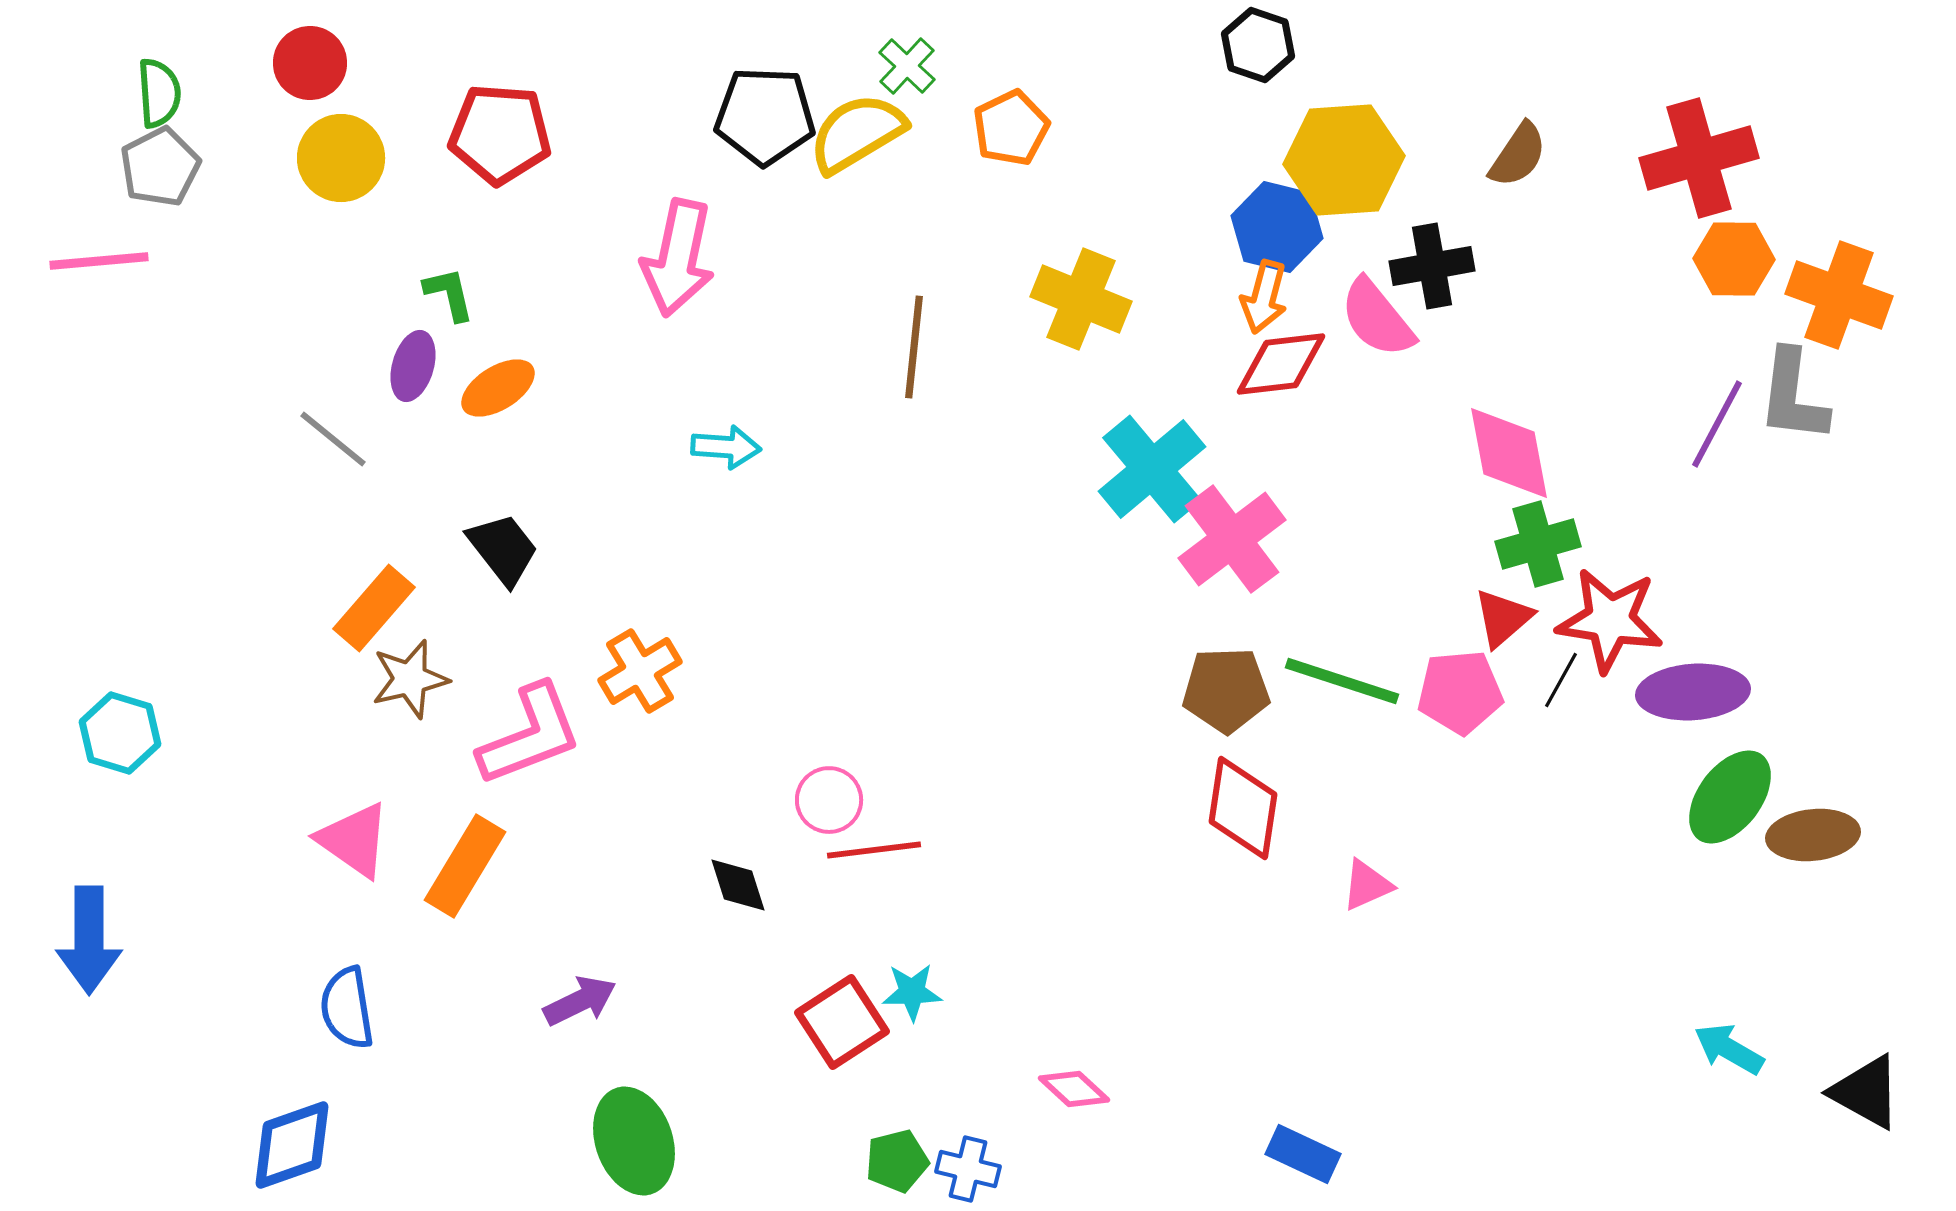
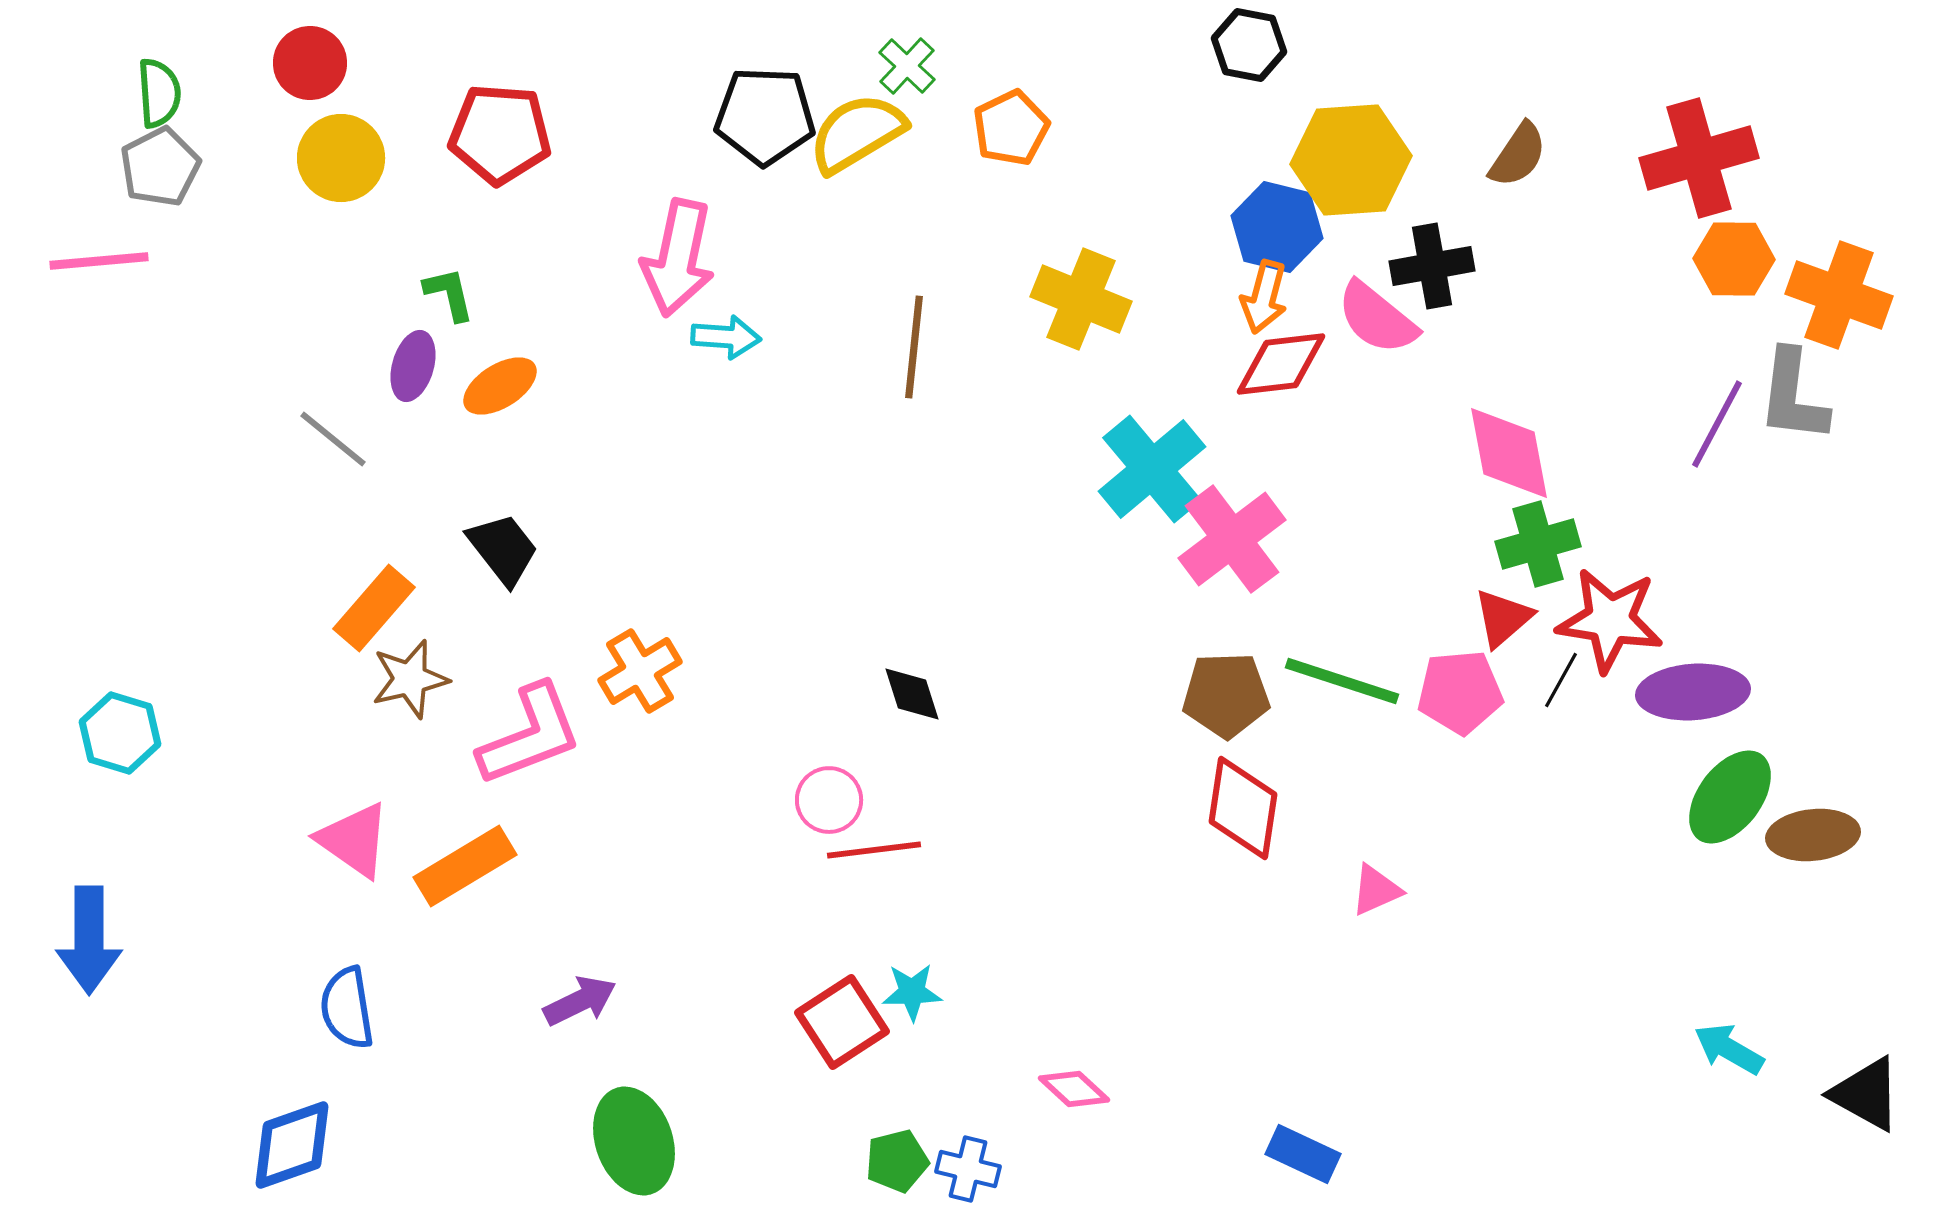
black hexagon at (1258, 45): moved 9 px left; rotated 8 degrees counterclockwise
yellow hexagon at (1344, 160): moved 7 px right
pink semicircle at (1377, 318): rotated 12 degrees counterclockwise
orange ellipse at (498, 388): moved 2 px right, 2 px up
cyan arrow at (726, 447): moved 110 px up
brown pentagon at (1226, 690): moved 5 px down
orange rectangle at (465, 866): rotated 28 degrees clockwise
black diamond at (738, 885): moved 174 px right, 191 px up
pink triangle at (1367, 885): moved 9 px right, 5 px down
black triangle at (1866, 1092): moved 2 px down
